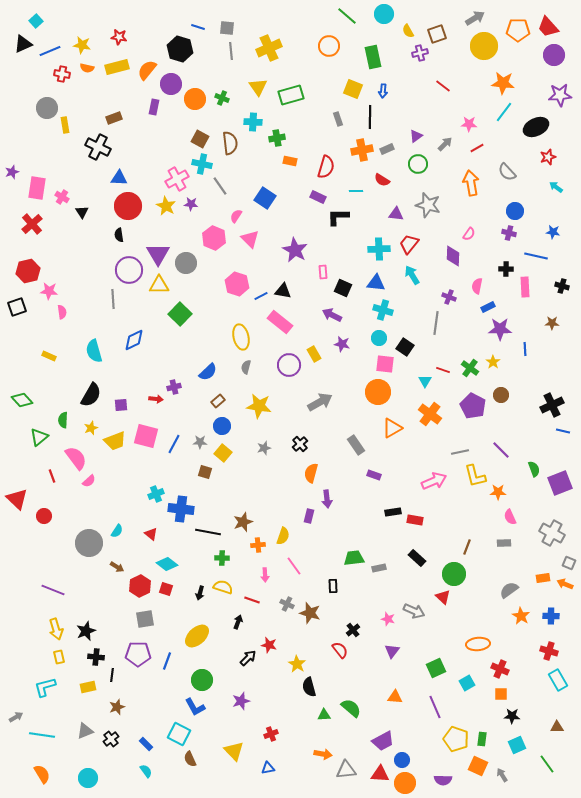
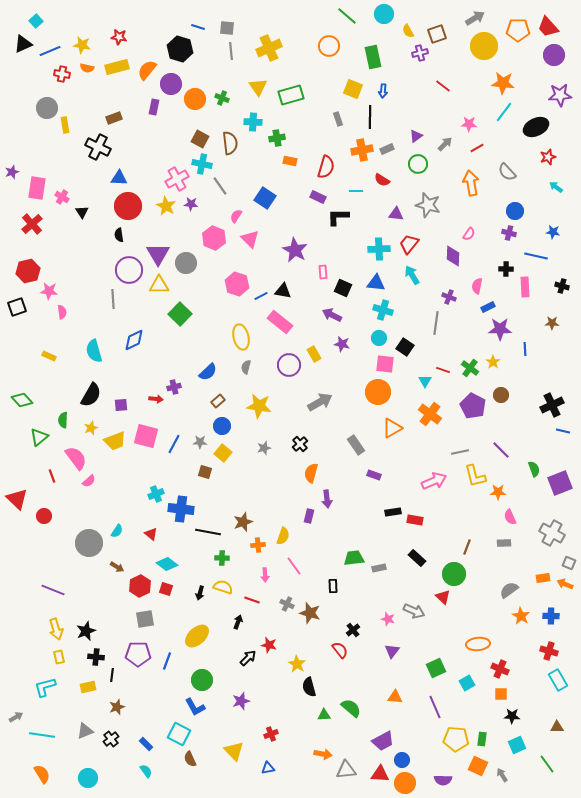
yellow pentagon at (456, 739): rotated 15 degrees counterclockwise
